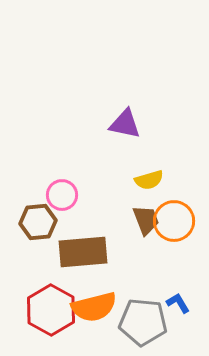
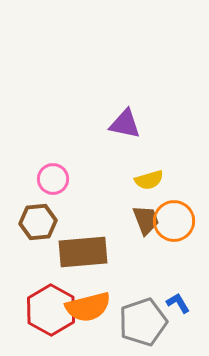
pink circle: moved 9 px left, 16 px up
orange semicircle: moved 6 px left
gray pentagon: rotated 24 degrees counterclockwise
